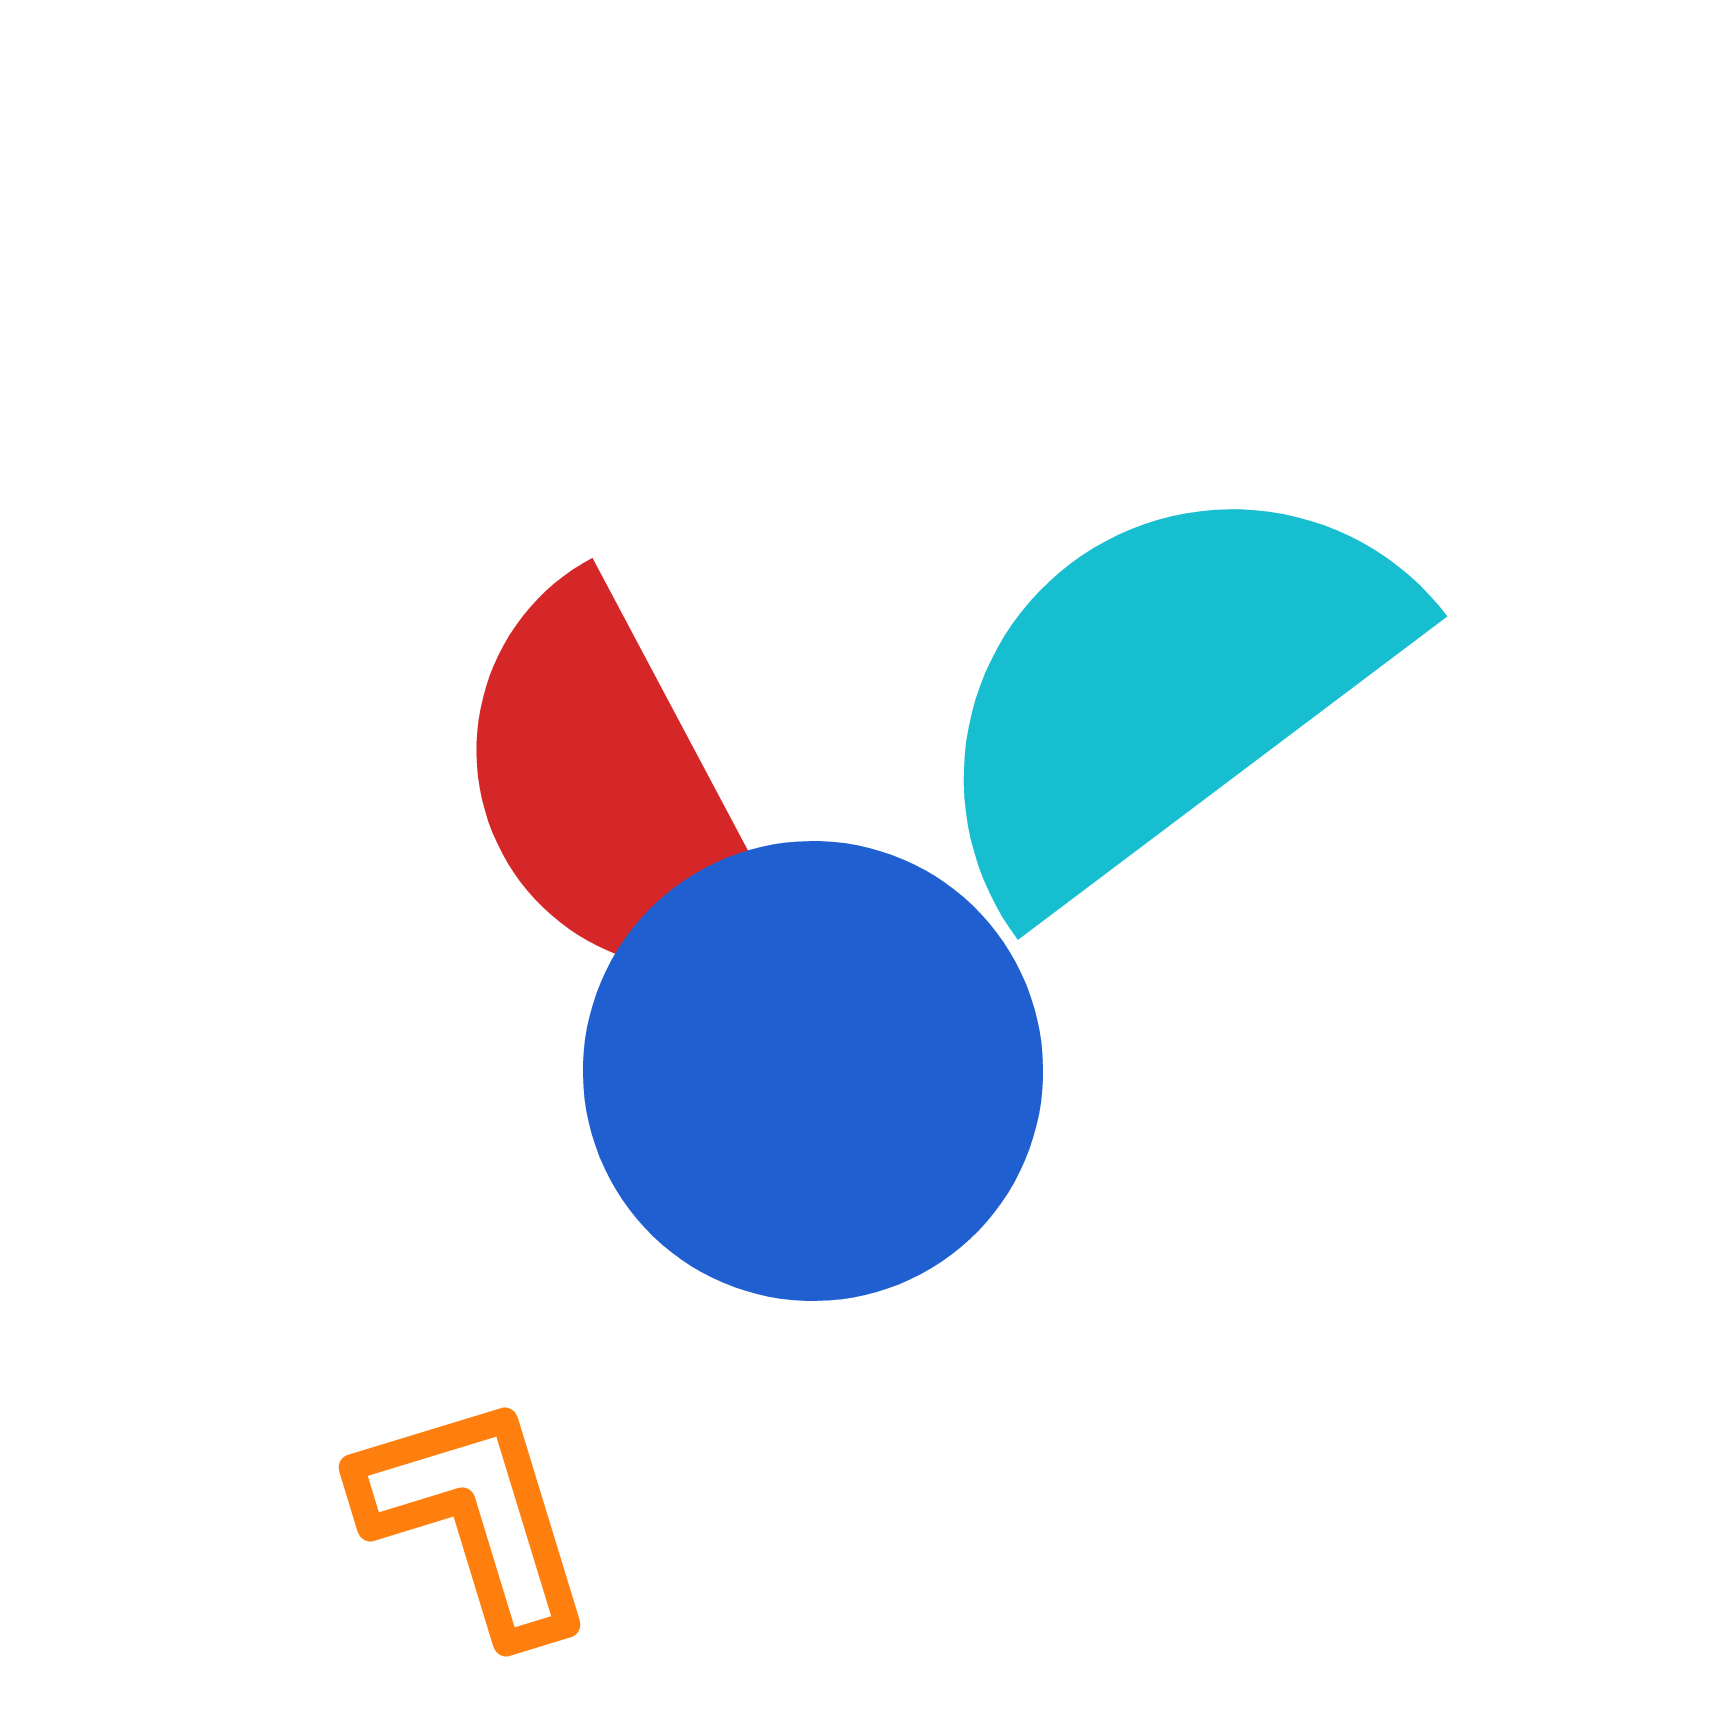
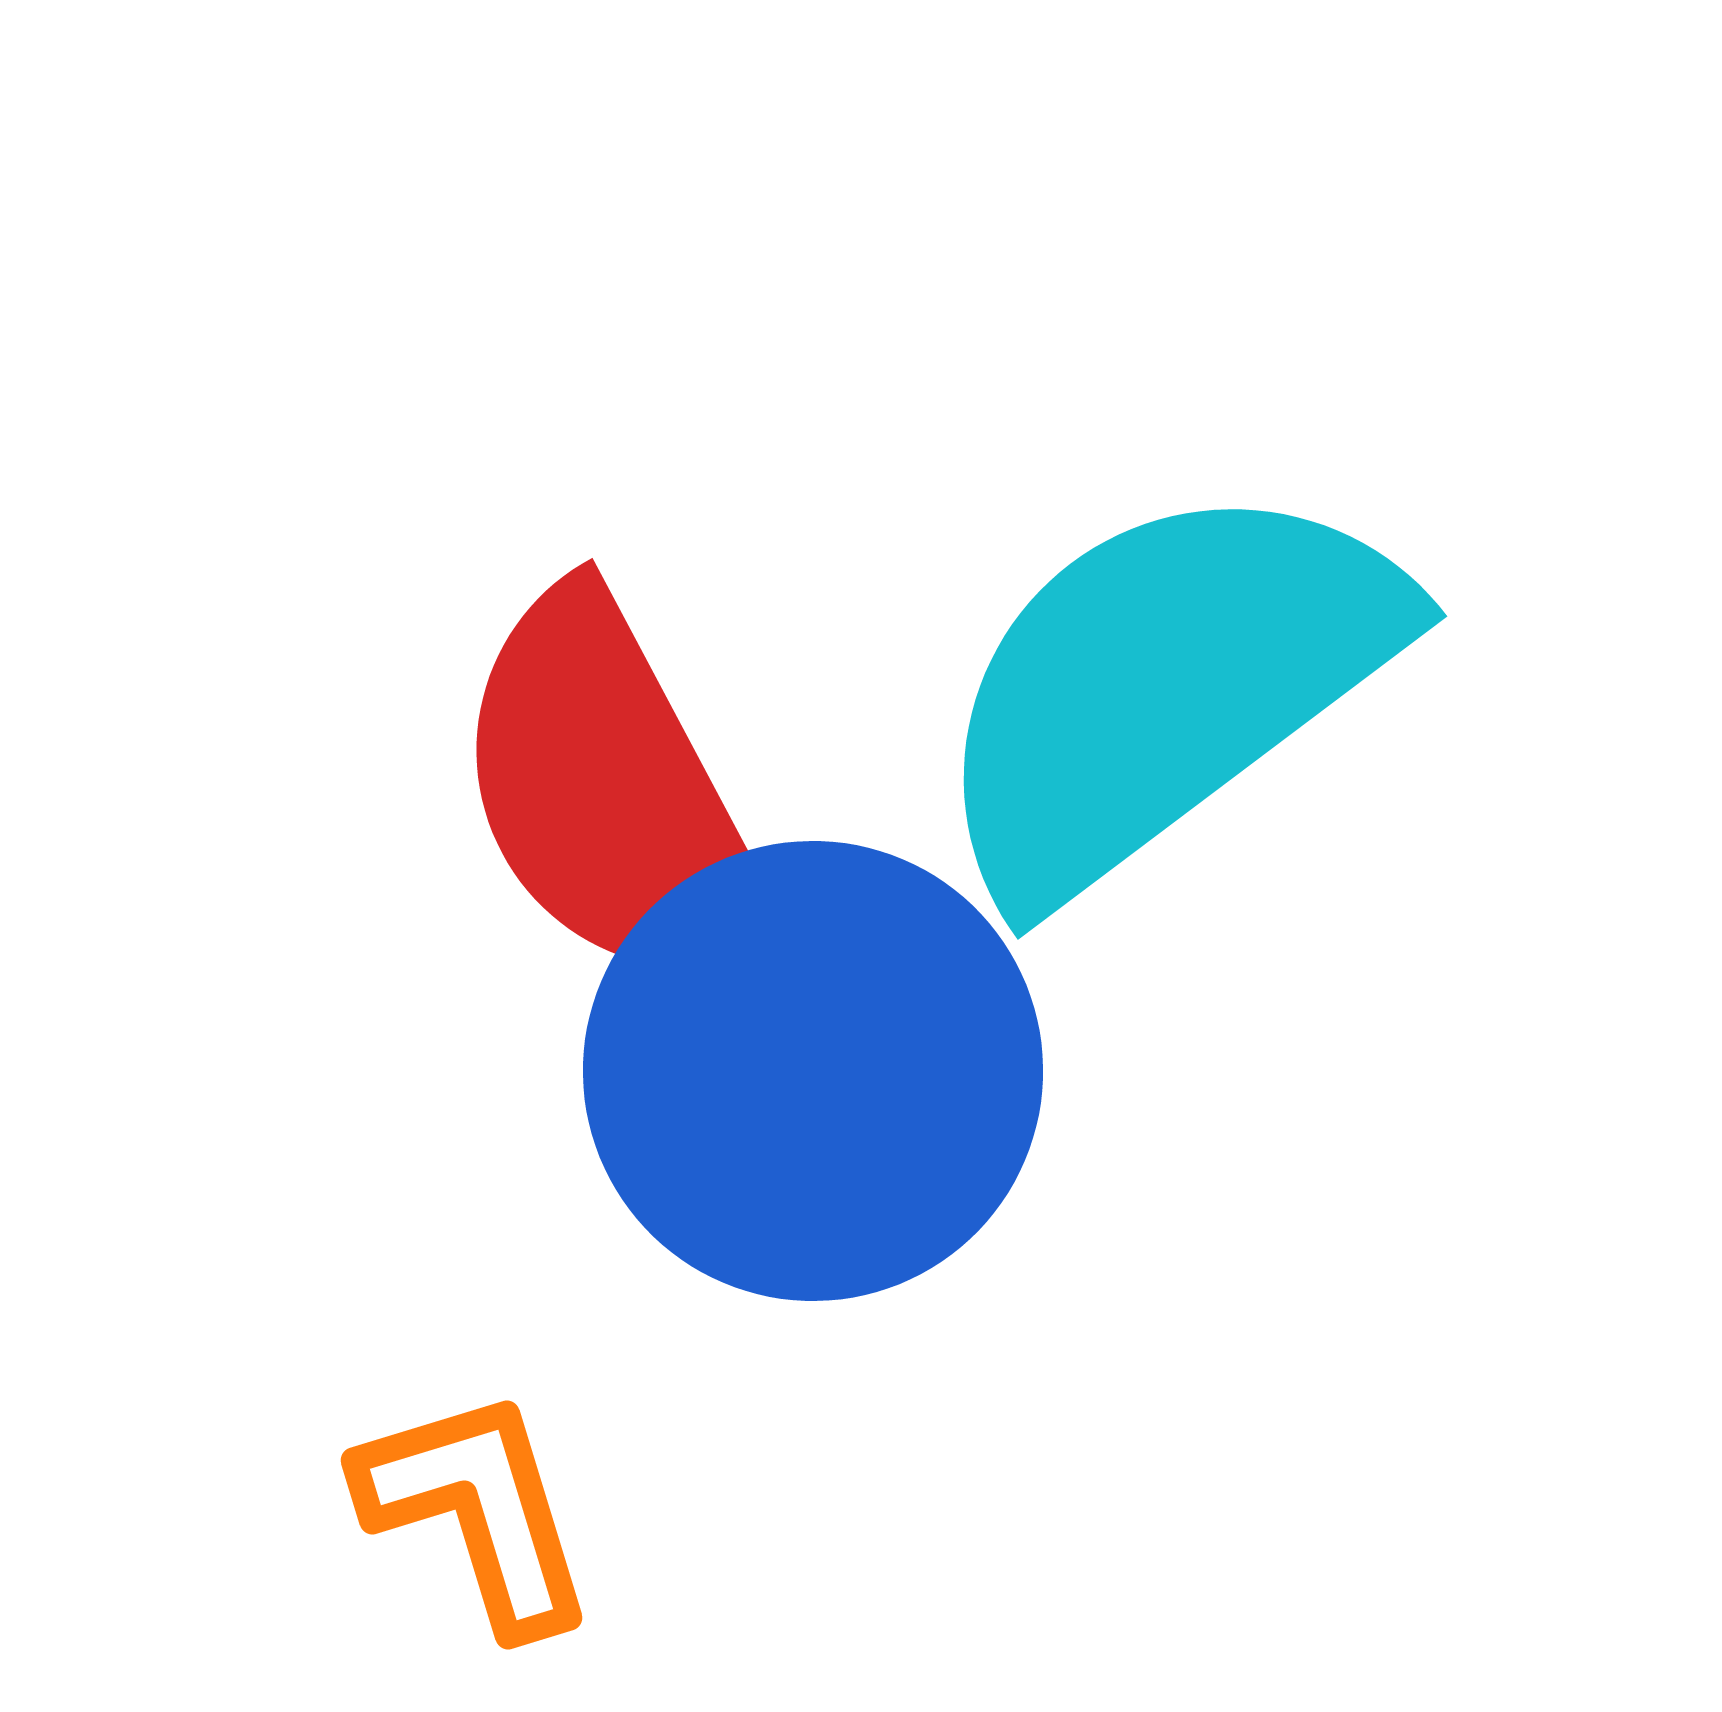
orange L-shape: moved 2 px right, 7 px up
